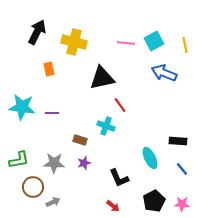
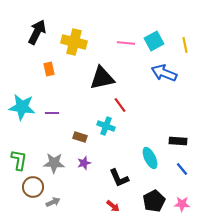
brown rectangle: moved 3 px up
green L-shape: rotated 70 degrees counterclockwise
